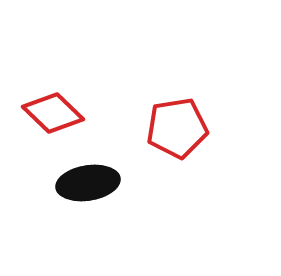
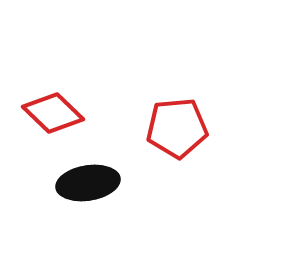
red pentagon: rotated 4 degrees clockwise
